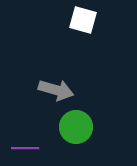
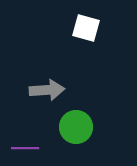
white square: moved 3 px right, 8 px down
gray arrow: moved 9 px left; rotated 20 degrees counterclockwise
